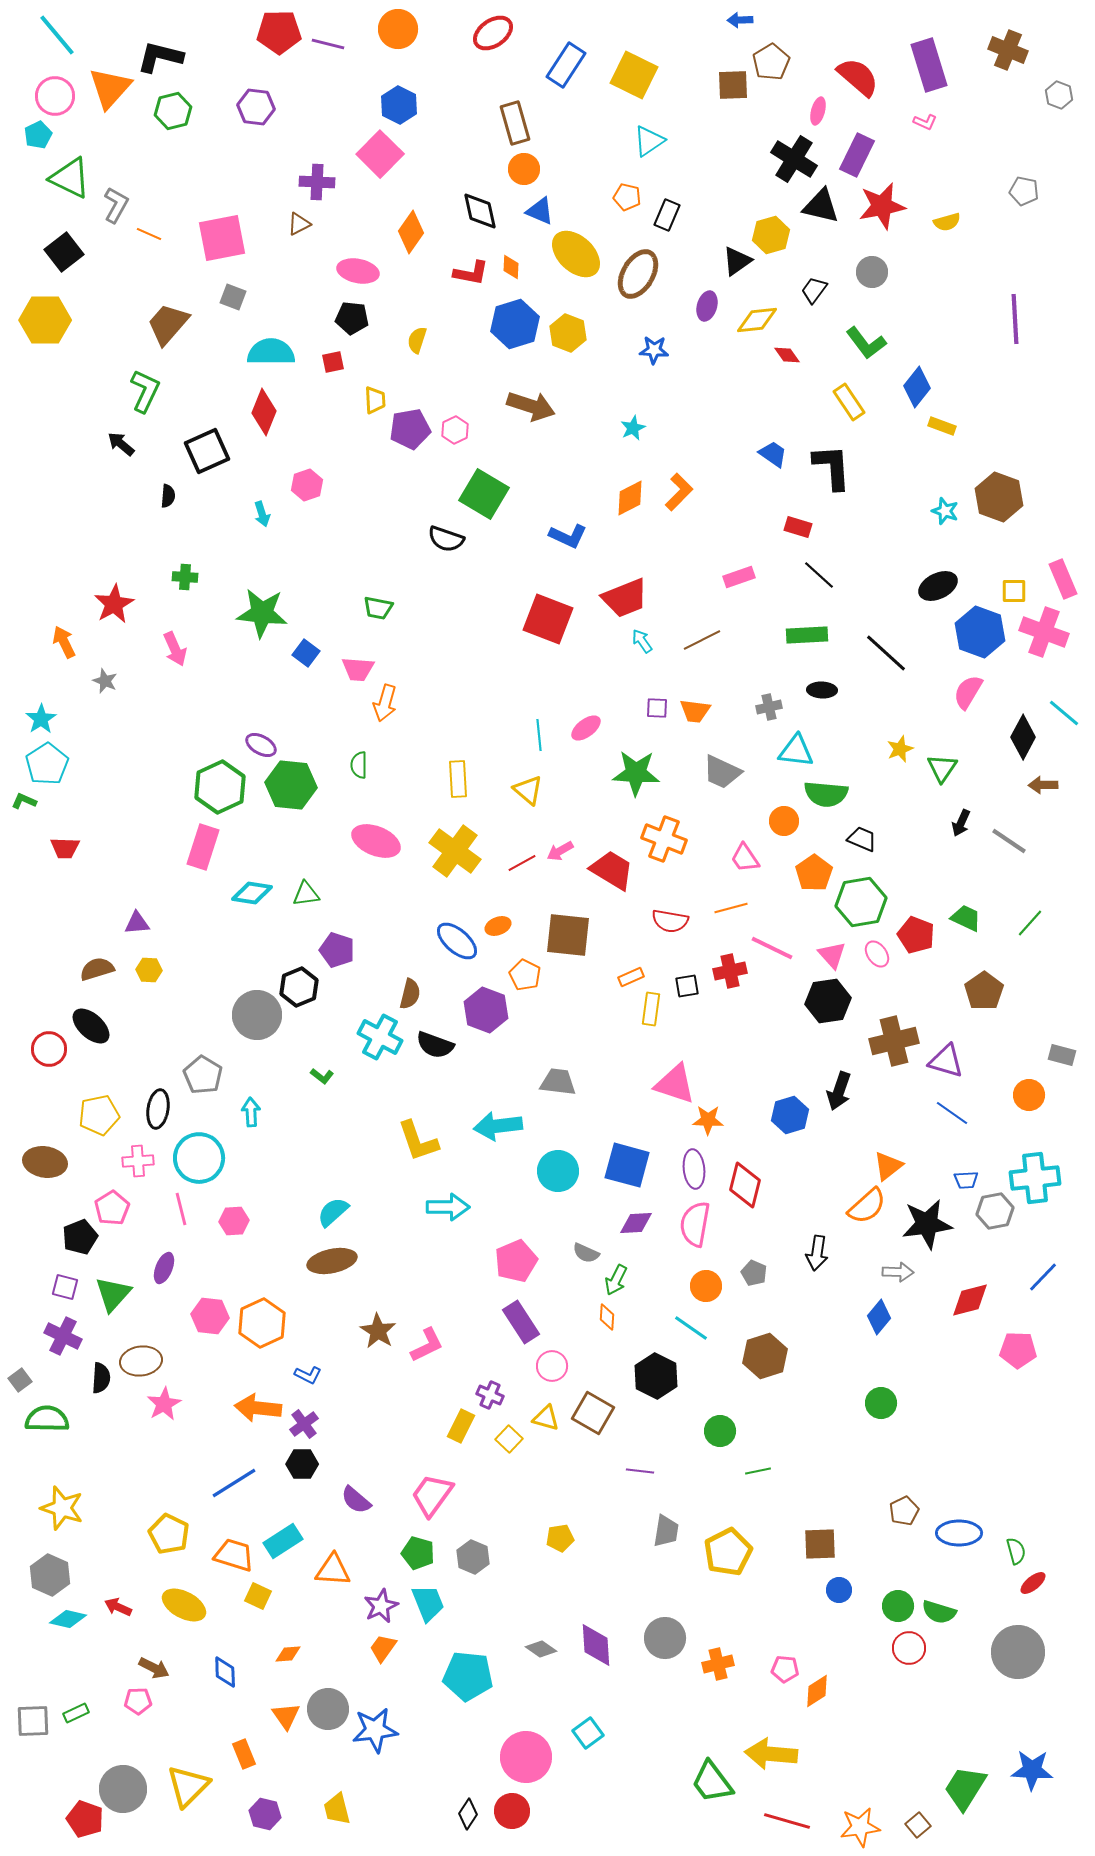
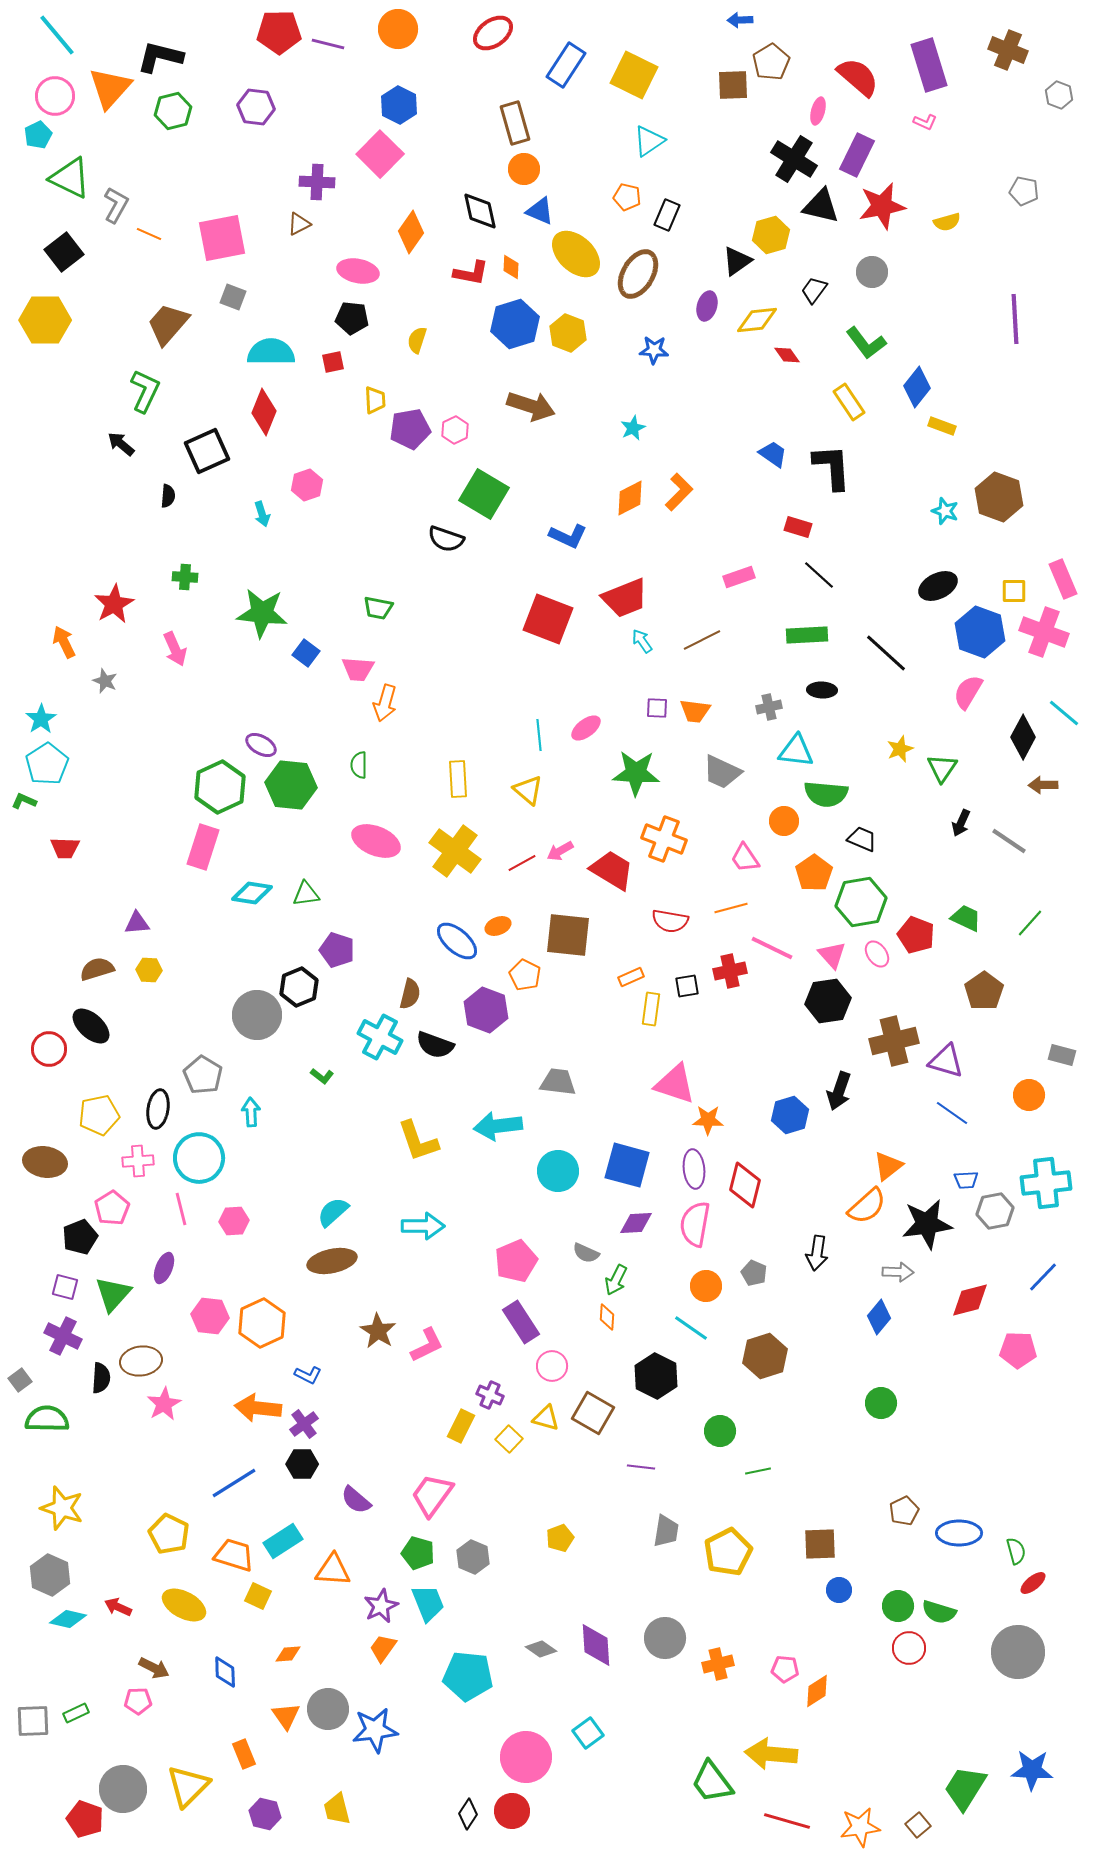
cyan cross at (1035, 1178): moved 11 px right, 5 px down
cyan arrow at (448, 1207): moved 25 px left, 19 px down
purple line at (640, 1471): moved 1 px right, 4 px up
yellow pentagon at (560, 1538): rotated 12 degrees counterclockwise
